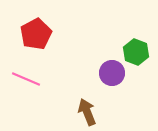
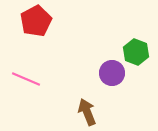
red pentagon: moved 13 px up
